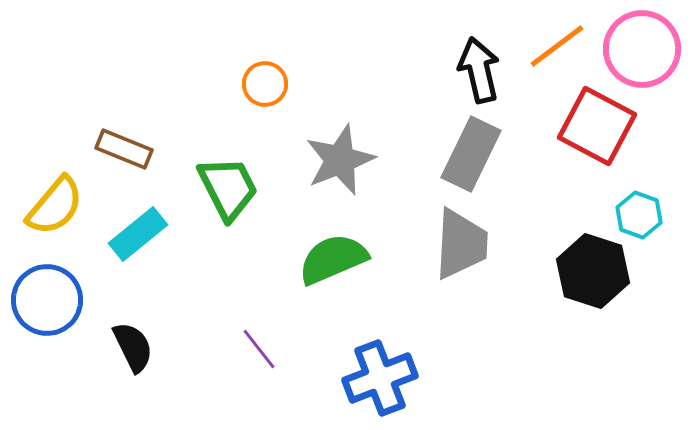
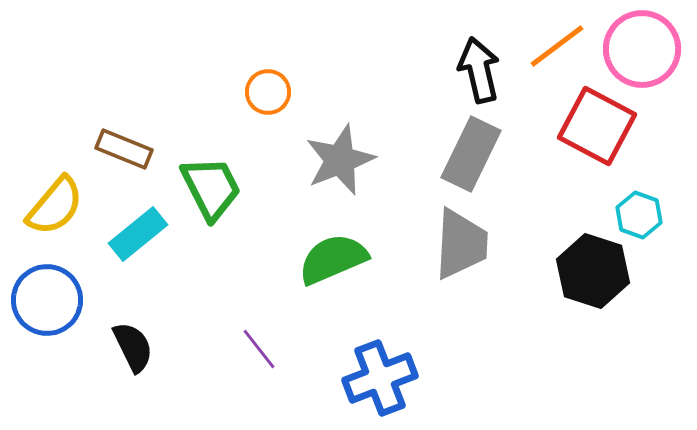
orange circle: moved 3 px right, 8 px down
green trapezoid: moved 17 px left
